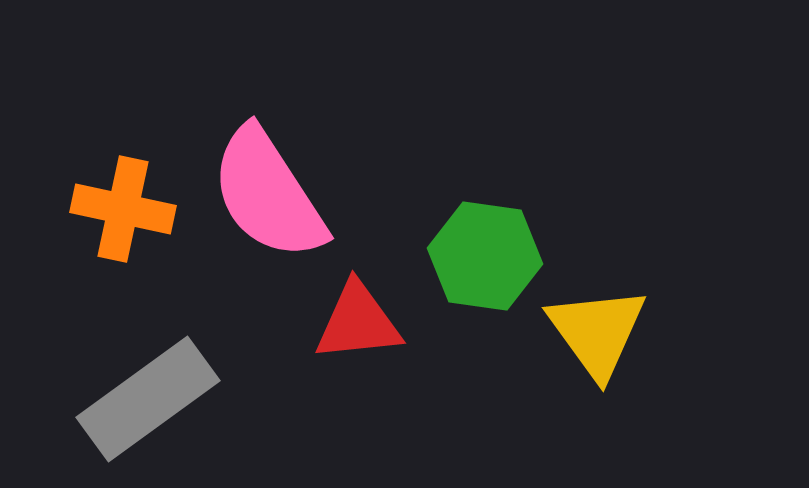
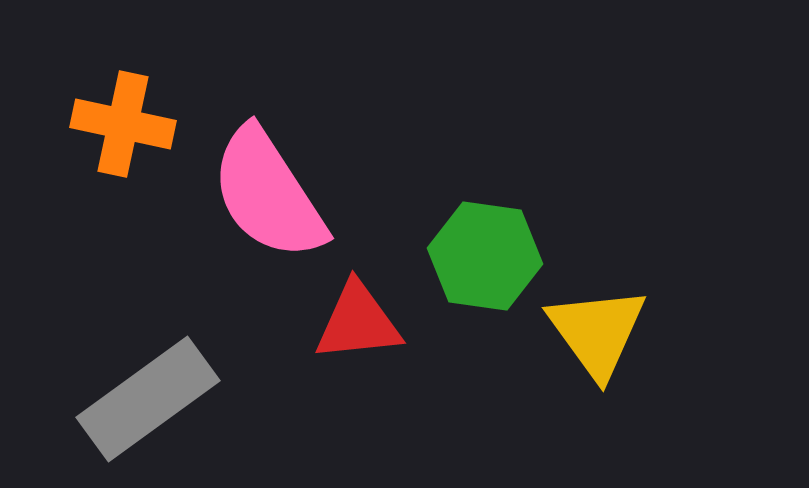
orange cross: moved 85 px up
